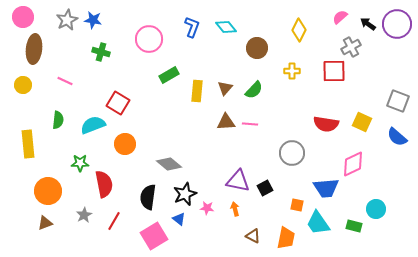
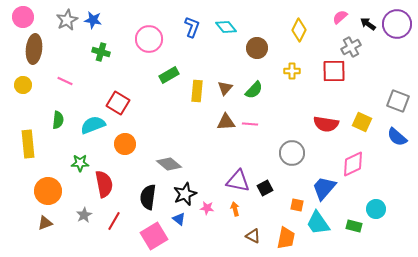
blue trapezoid at (326, 188): moved 2 px left; rotated 136 degrees clockwise
